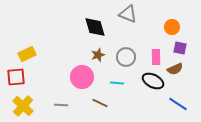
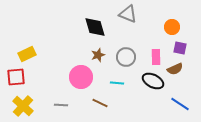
pink circle: moved 1 px left
blue line: moved 2 px right
